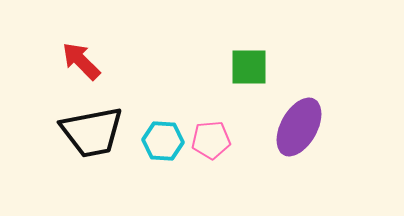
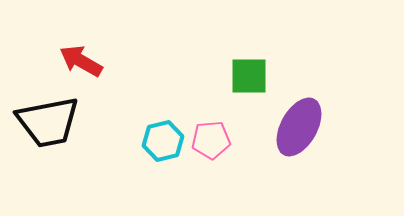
red arrow: rotated 15 degrees counterclockwise
green square: moved 9 px down
black trapezoid: moved 44 px left, 10 px up
cyan hexagon: rotated 18 degrees counterclockwise
